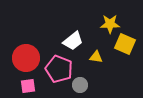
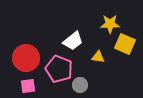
yellow triangle: moved 2 px right
